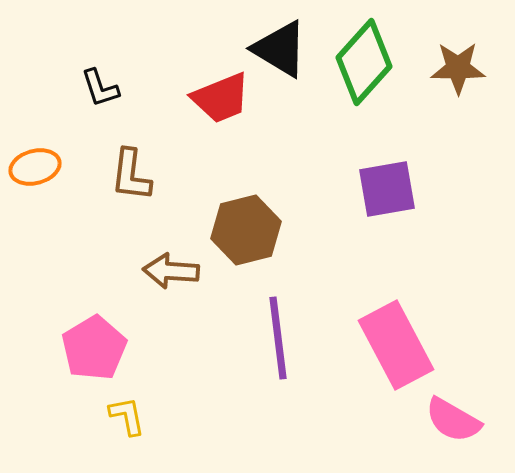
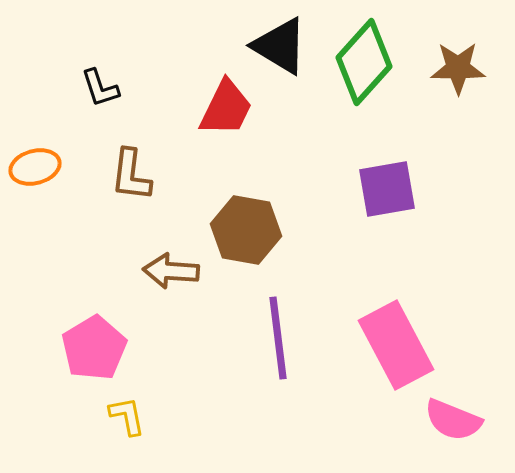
black triangle: moved 3 px up
red trapezoid: moved 5 px right, 10 px down; rotated 42 degrees counterclockwise
brown hexagon: rotated 24 degrees clockwise
pink semicircle: rotated 8 degrees counterclockwise
